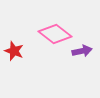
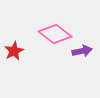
red star: rotated 24 degrees clockwise
